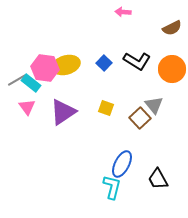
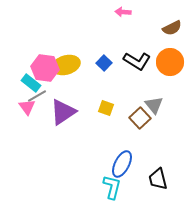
orange circle: moved 2 px left, 7 px up
gray line: moved 20 px right, 16 px down
black trapezoid: rotated 15 degrees clockwise
